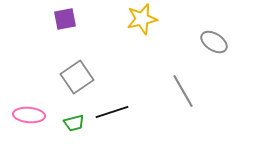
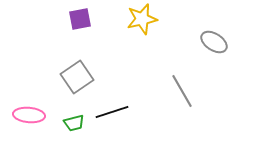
purple square: moved 15 px right
gray line: moved 1 px left
